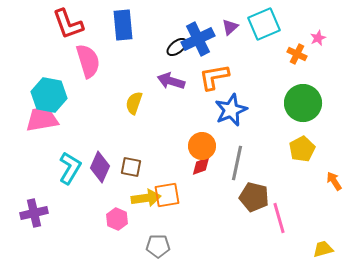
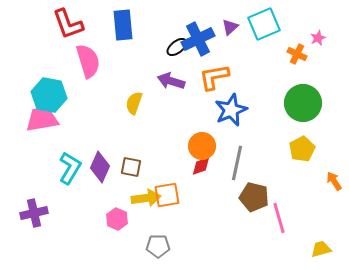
yellow trapezoid: moved 2 px left
